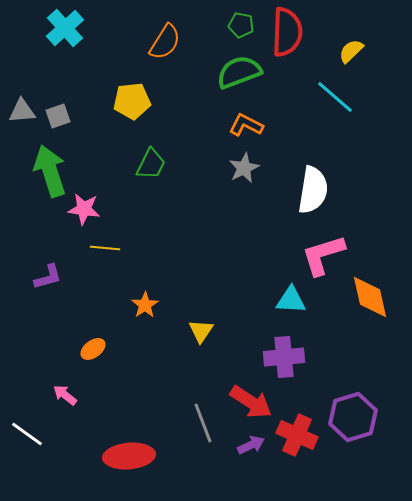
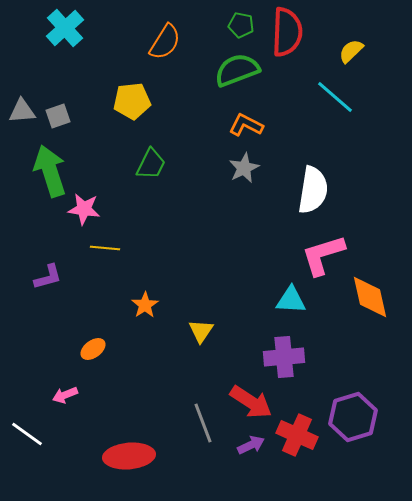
green semicircle: moved 2 px left, 2 px up
pink arrow: rotated 60 degrees counterclockwise
